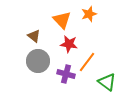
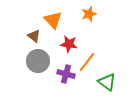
orange triangle: moved 9 px left
